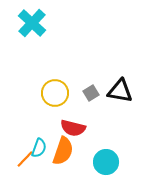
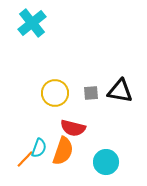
cyan cross: rotated 8 degrees clockwise
gray square: rotated 28 degrees clockwise
